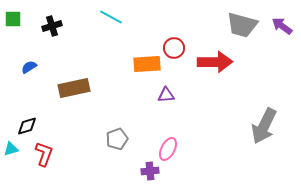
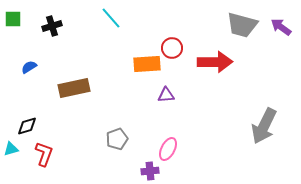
cyan line: moved 1 px down; rotated 20 degrees clockwise
purple arrow: moved 1 px left, 1 px down
red circle: moved 2 px left
